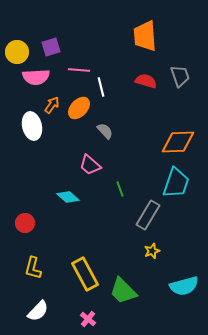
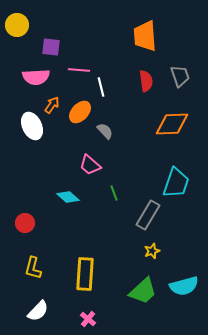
purple square: rotated 24 degrees clockwise
yellow circle: moved 27 px up
red semicircle: rotated 65 degrees clockwise
orange ellipse: moved 1 px right, 4 px down
white ellipse: rotated 12 degrees counterclockwise
orange diamond: moved 6 px left, 18 px up
green line: moved 6 px left, 4 px down
yellow rectangle: rotated 32 degrees clockwise
green trapezoid: moved 20 px right; rotated 88 degrees counterclockwise
